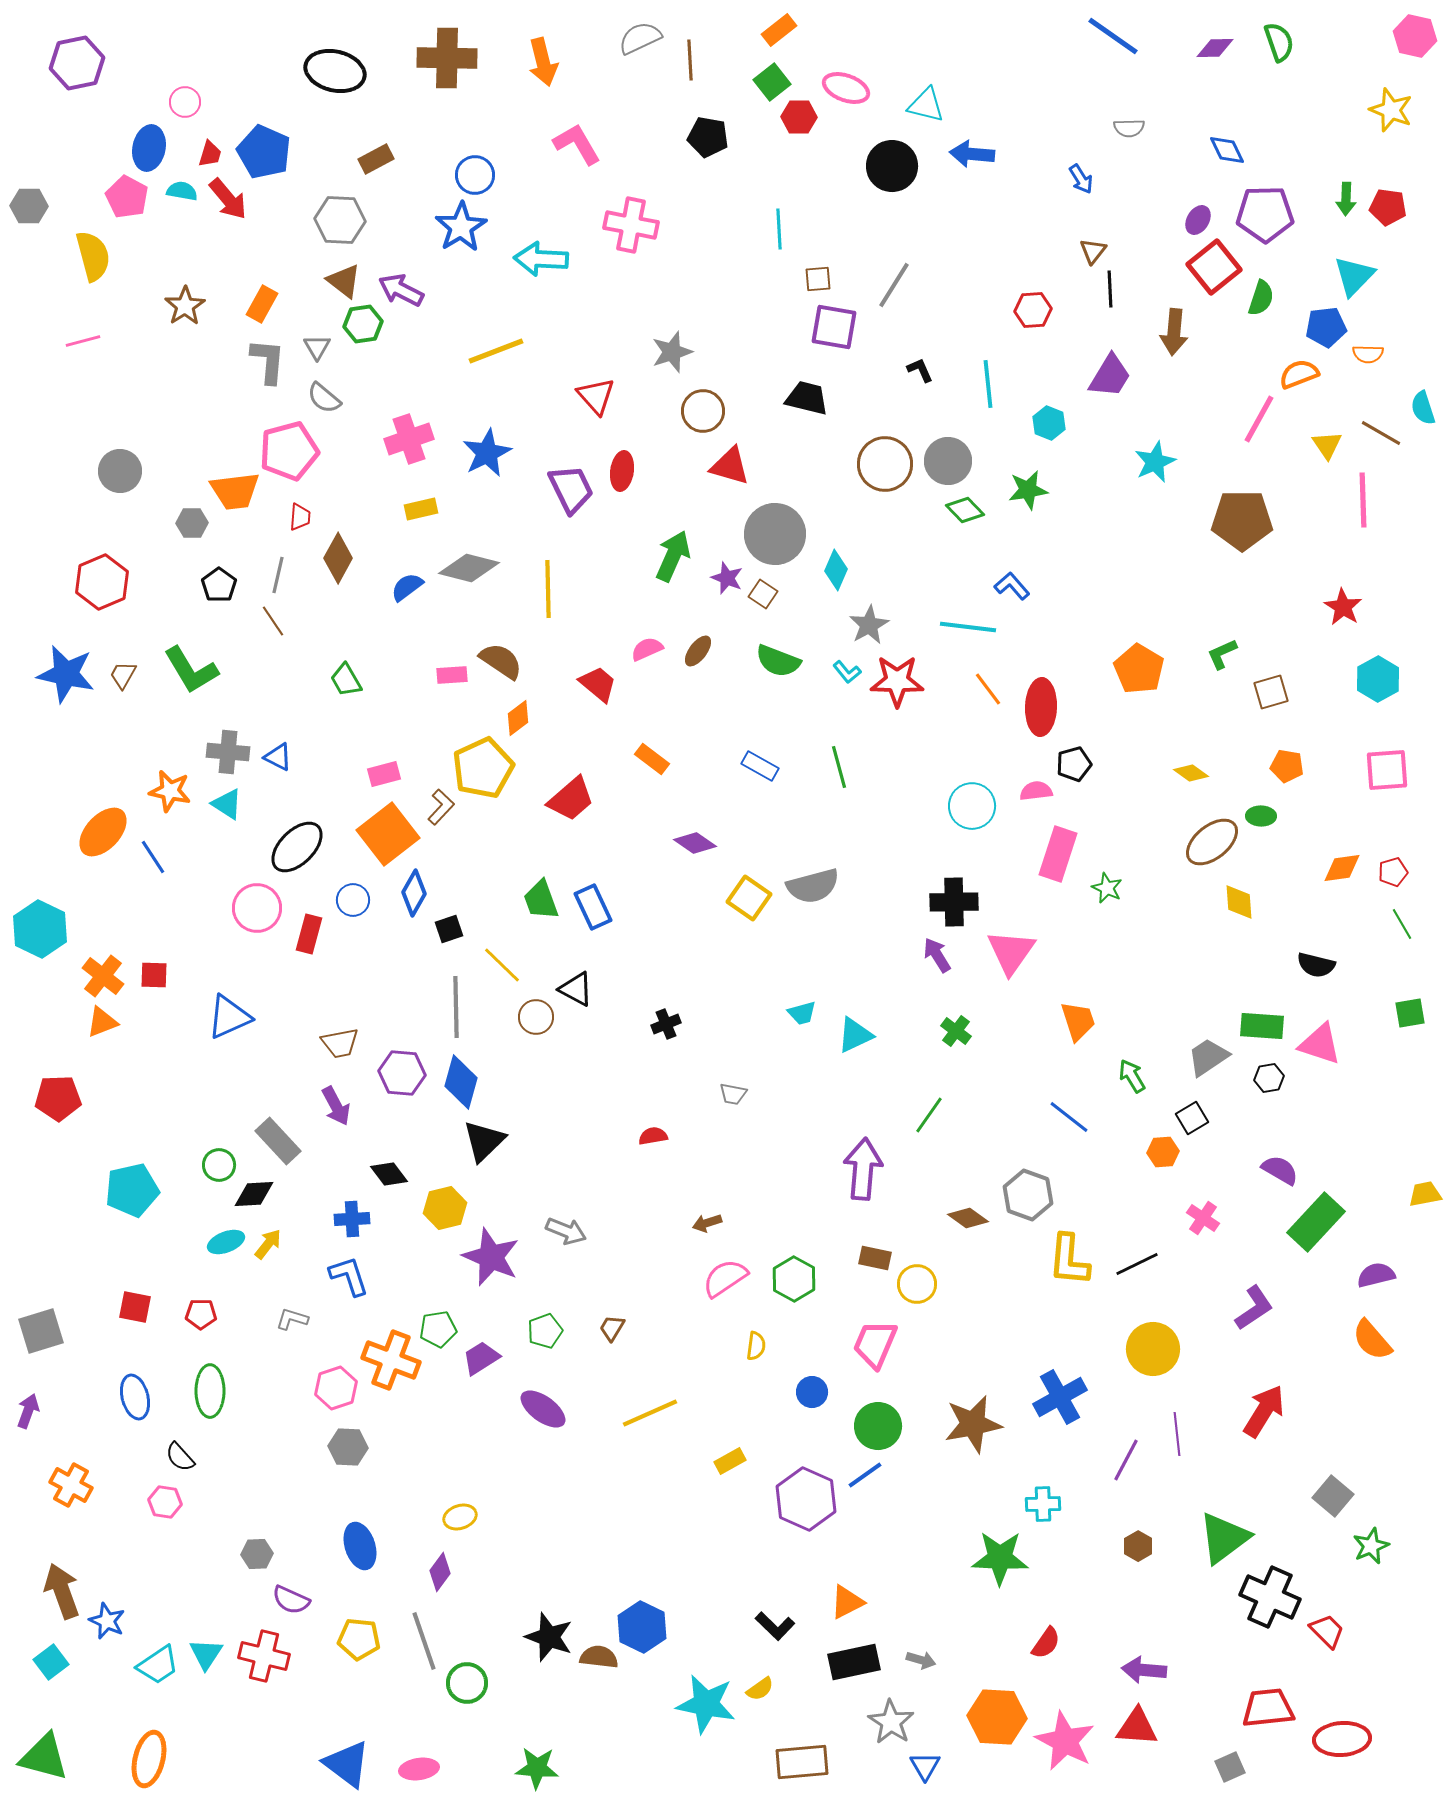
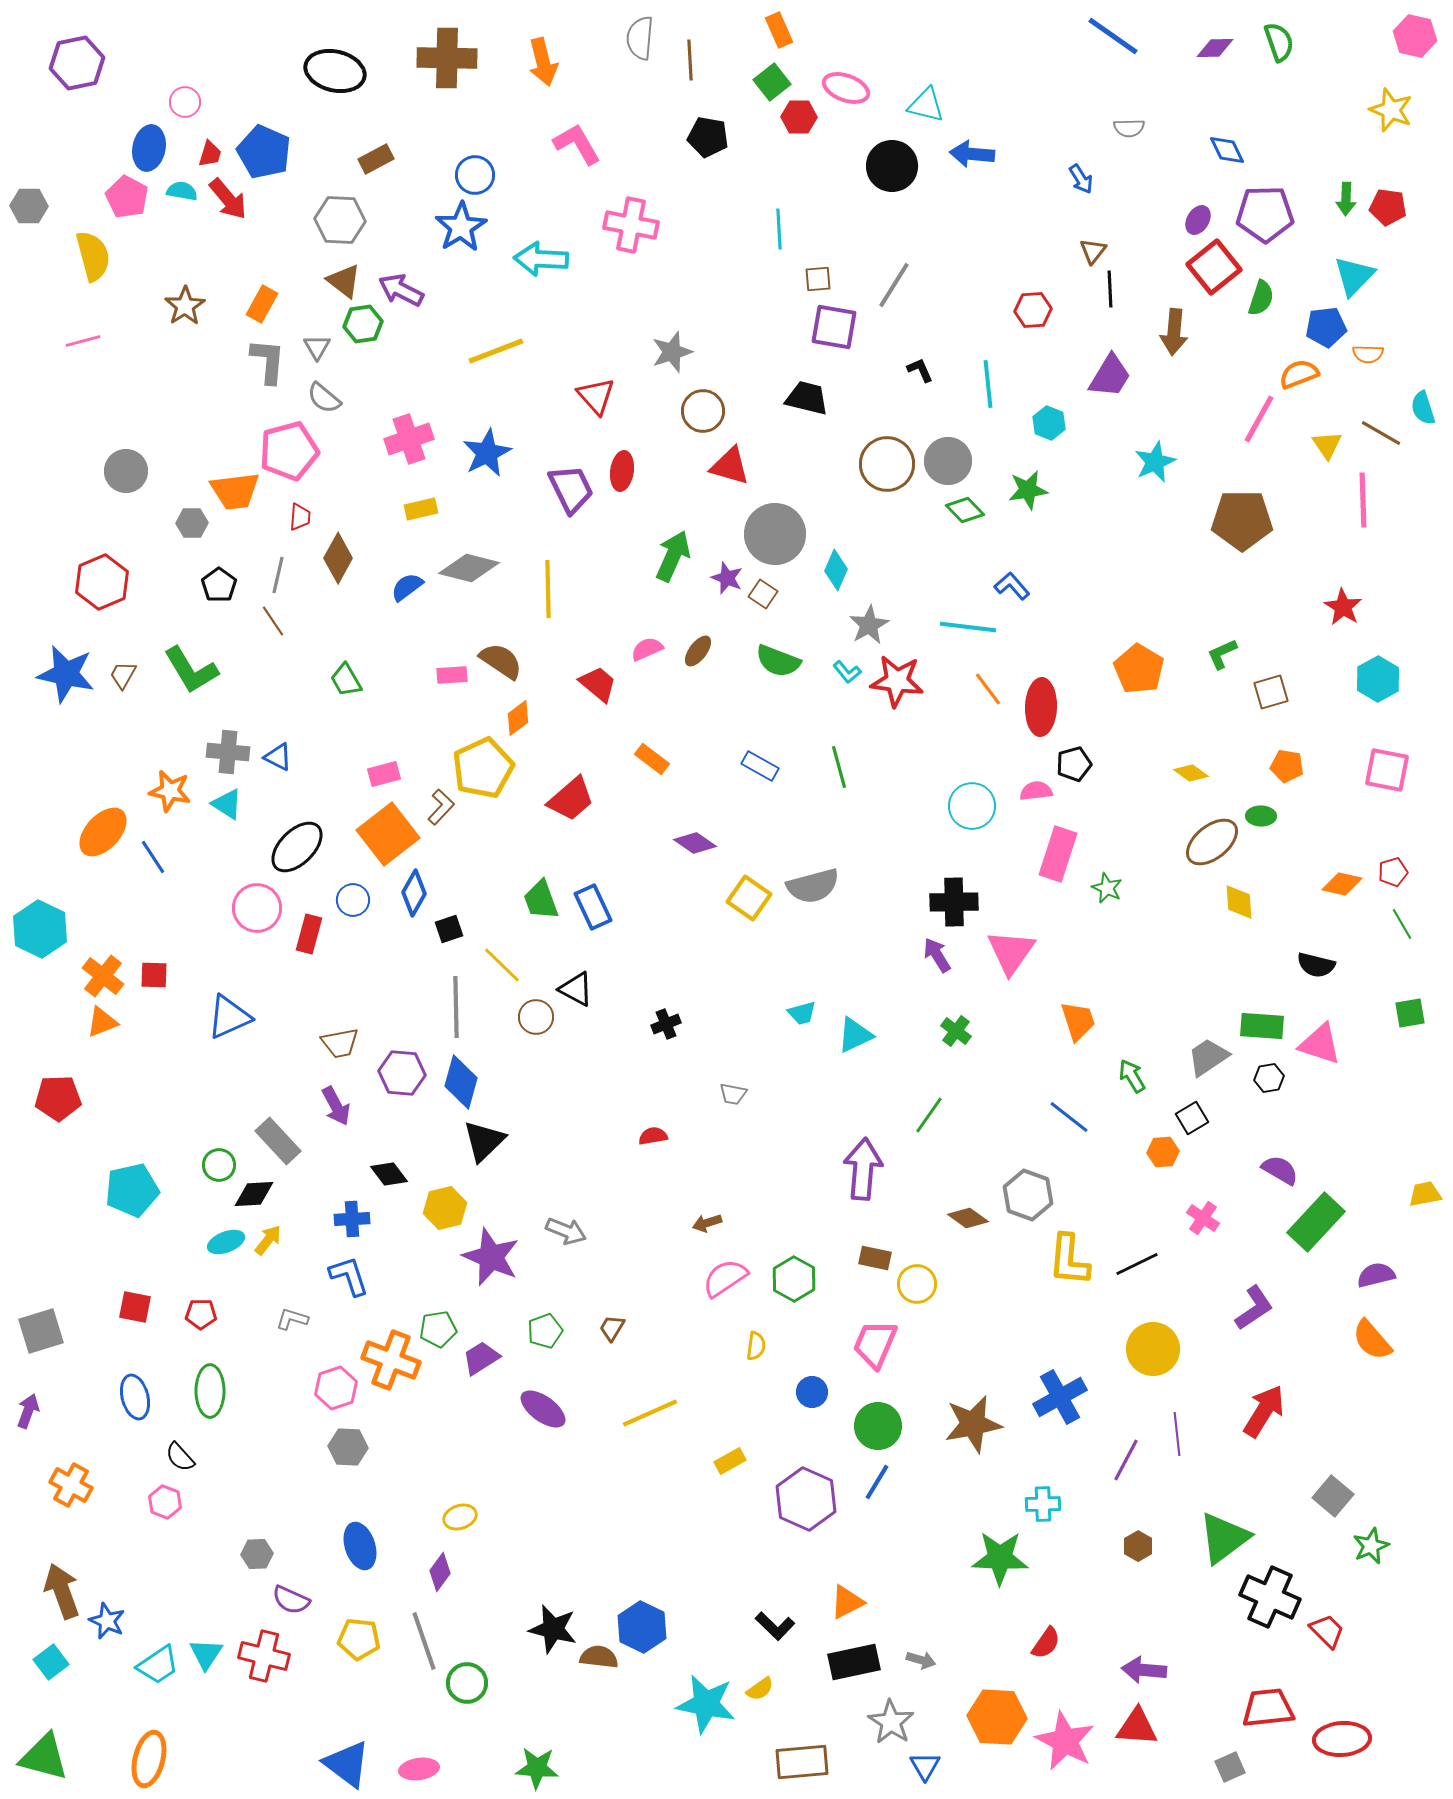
orange rectangle at (779, 30): rotated 76 degrees counterclockwise
gray semicircle at (640, 38): rotated 60 degrees counterclockwise
brown circle at (885, 464): moved 2 px right
gray circle at (120, 471): moved 6 px right
red star at (897, 681): rotated 6 degrees clockwise
pink square at (1387, 770): rotated 15 degrees clockwise
orange diamond at (1342, 868): moved 16 px down; rotated 21 degrees clockwise
yellow arrow at (268, 1244): moved 4 px up
blue line at (865, 1475): moved 12 px right, 7 px down; rotated 24 degrees counterclockwise
pink hexagon at (165, 1502): rotated 12 degrees clockwise
black star at (549, 1637): moved 4 px right, 8 px up; rotated 6 degrees counterclockwise
